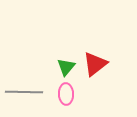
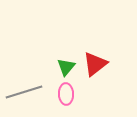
gray line: rotated 18 degrees counterclockwise
